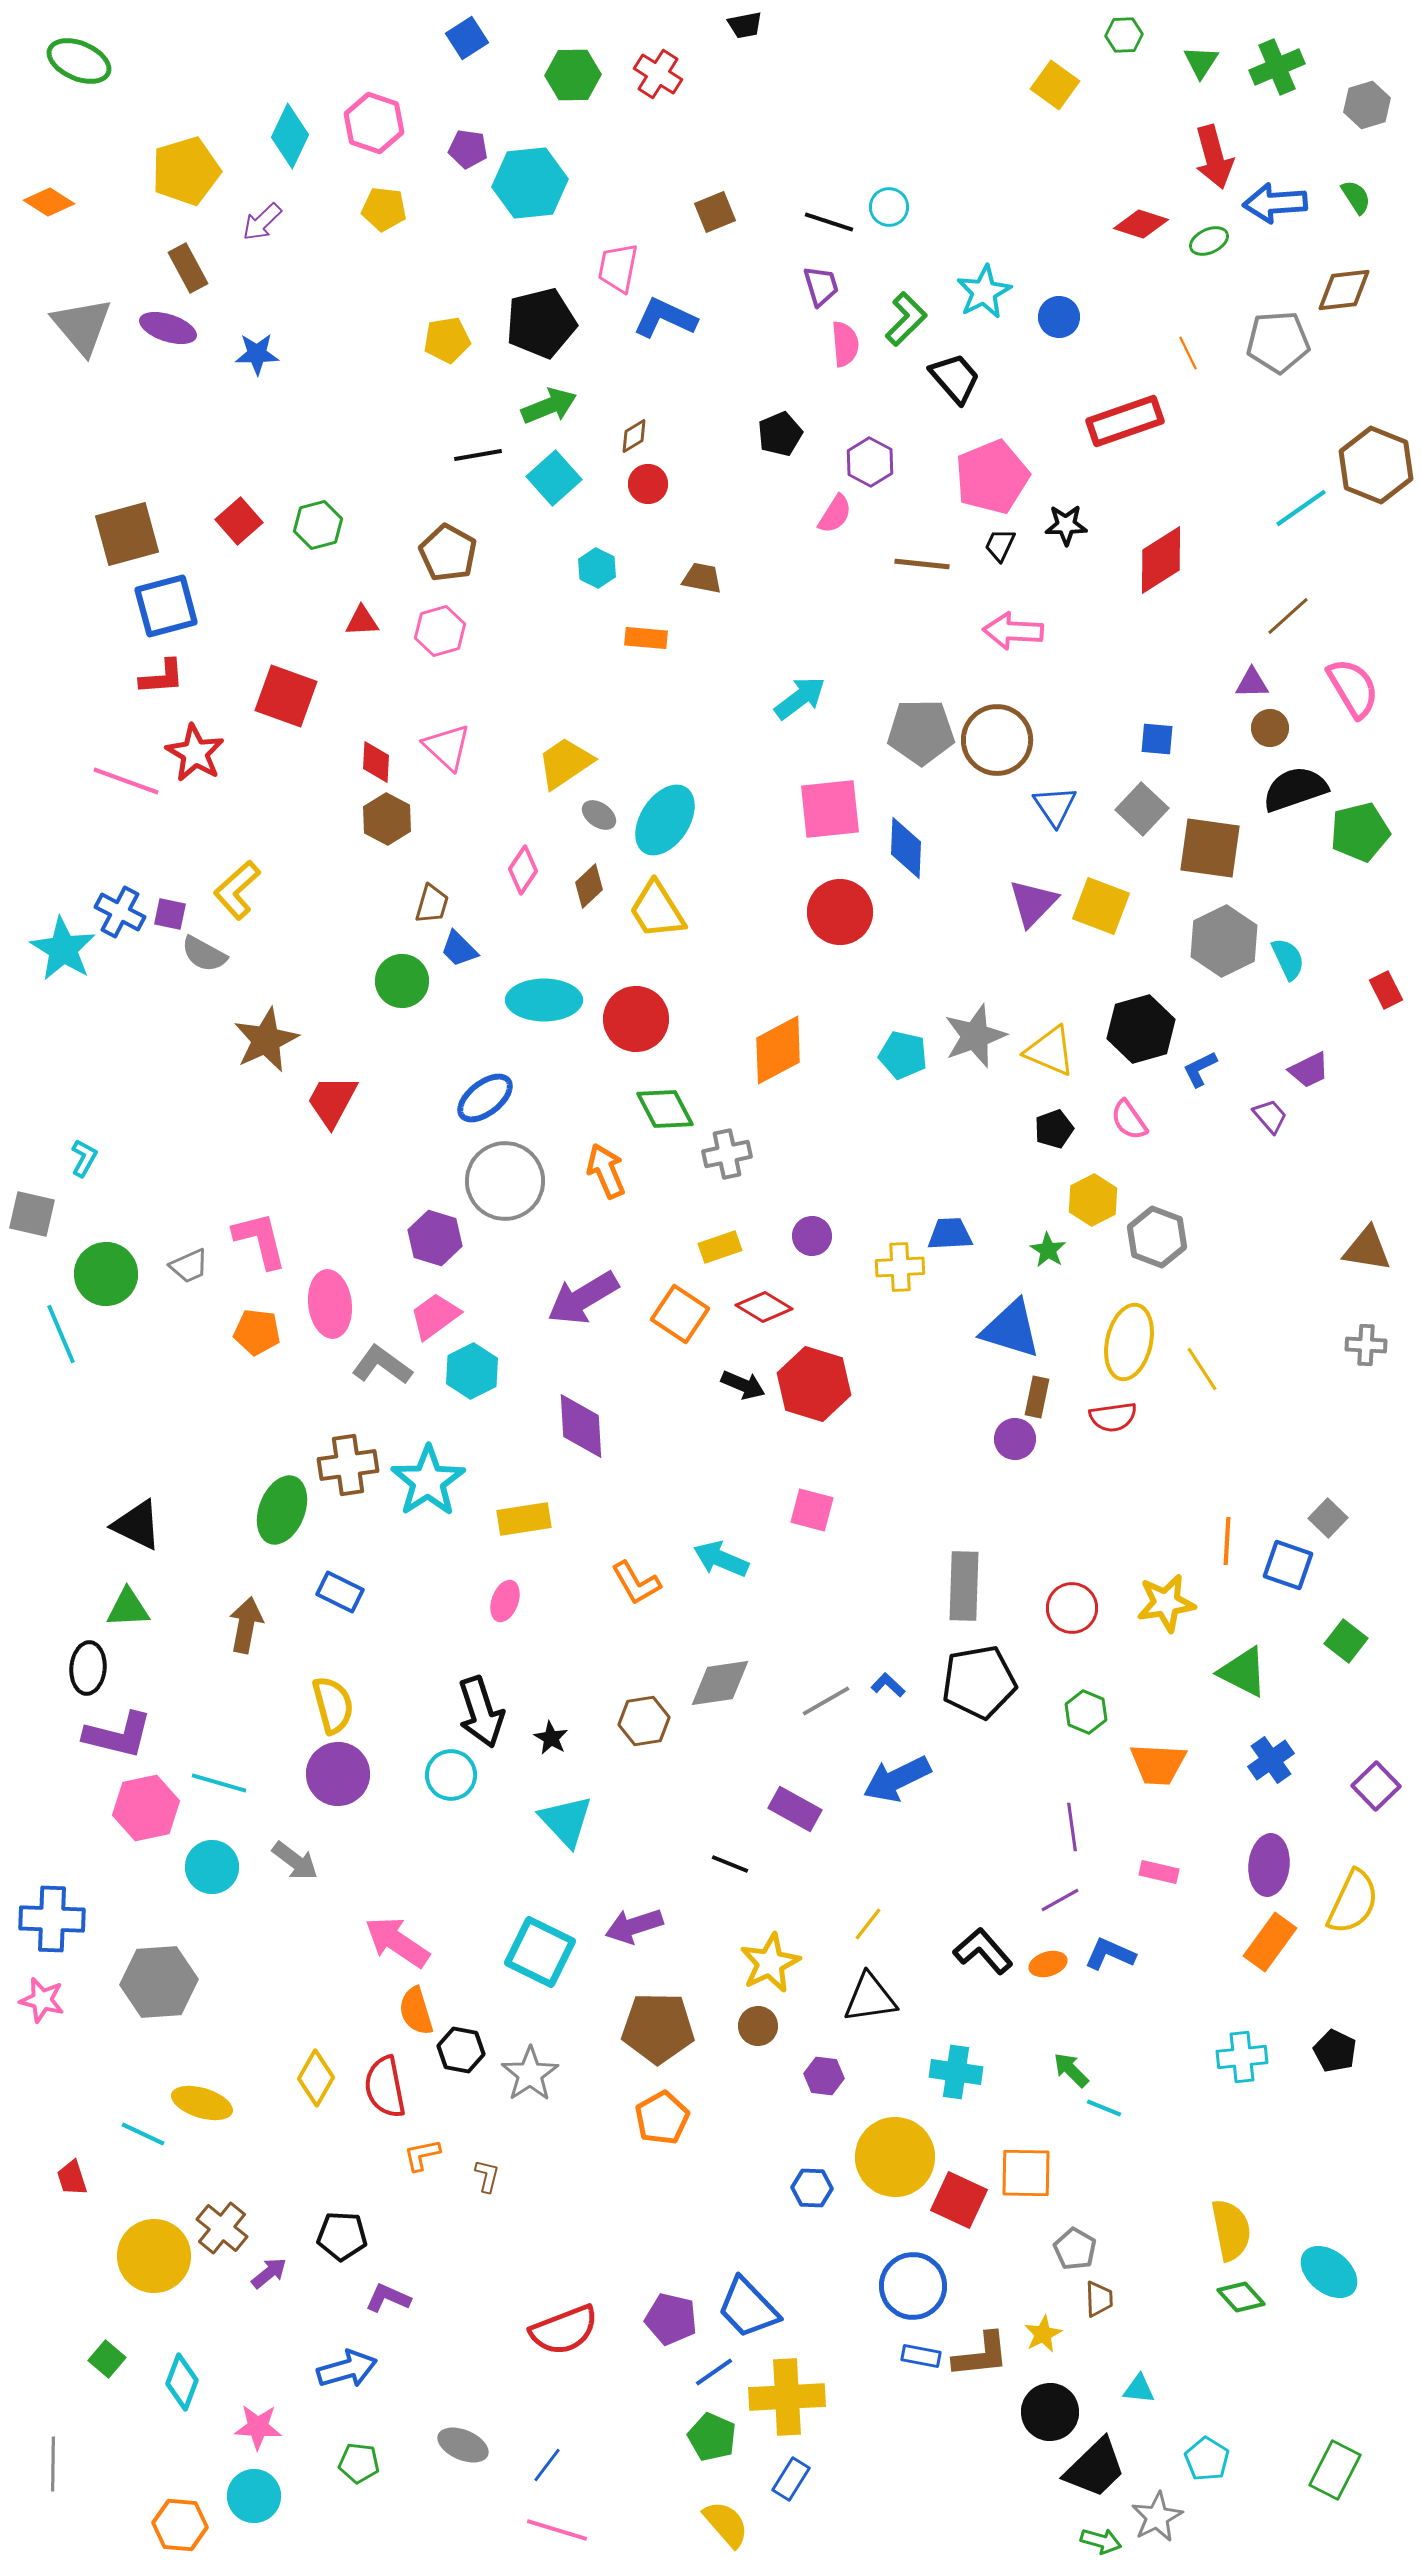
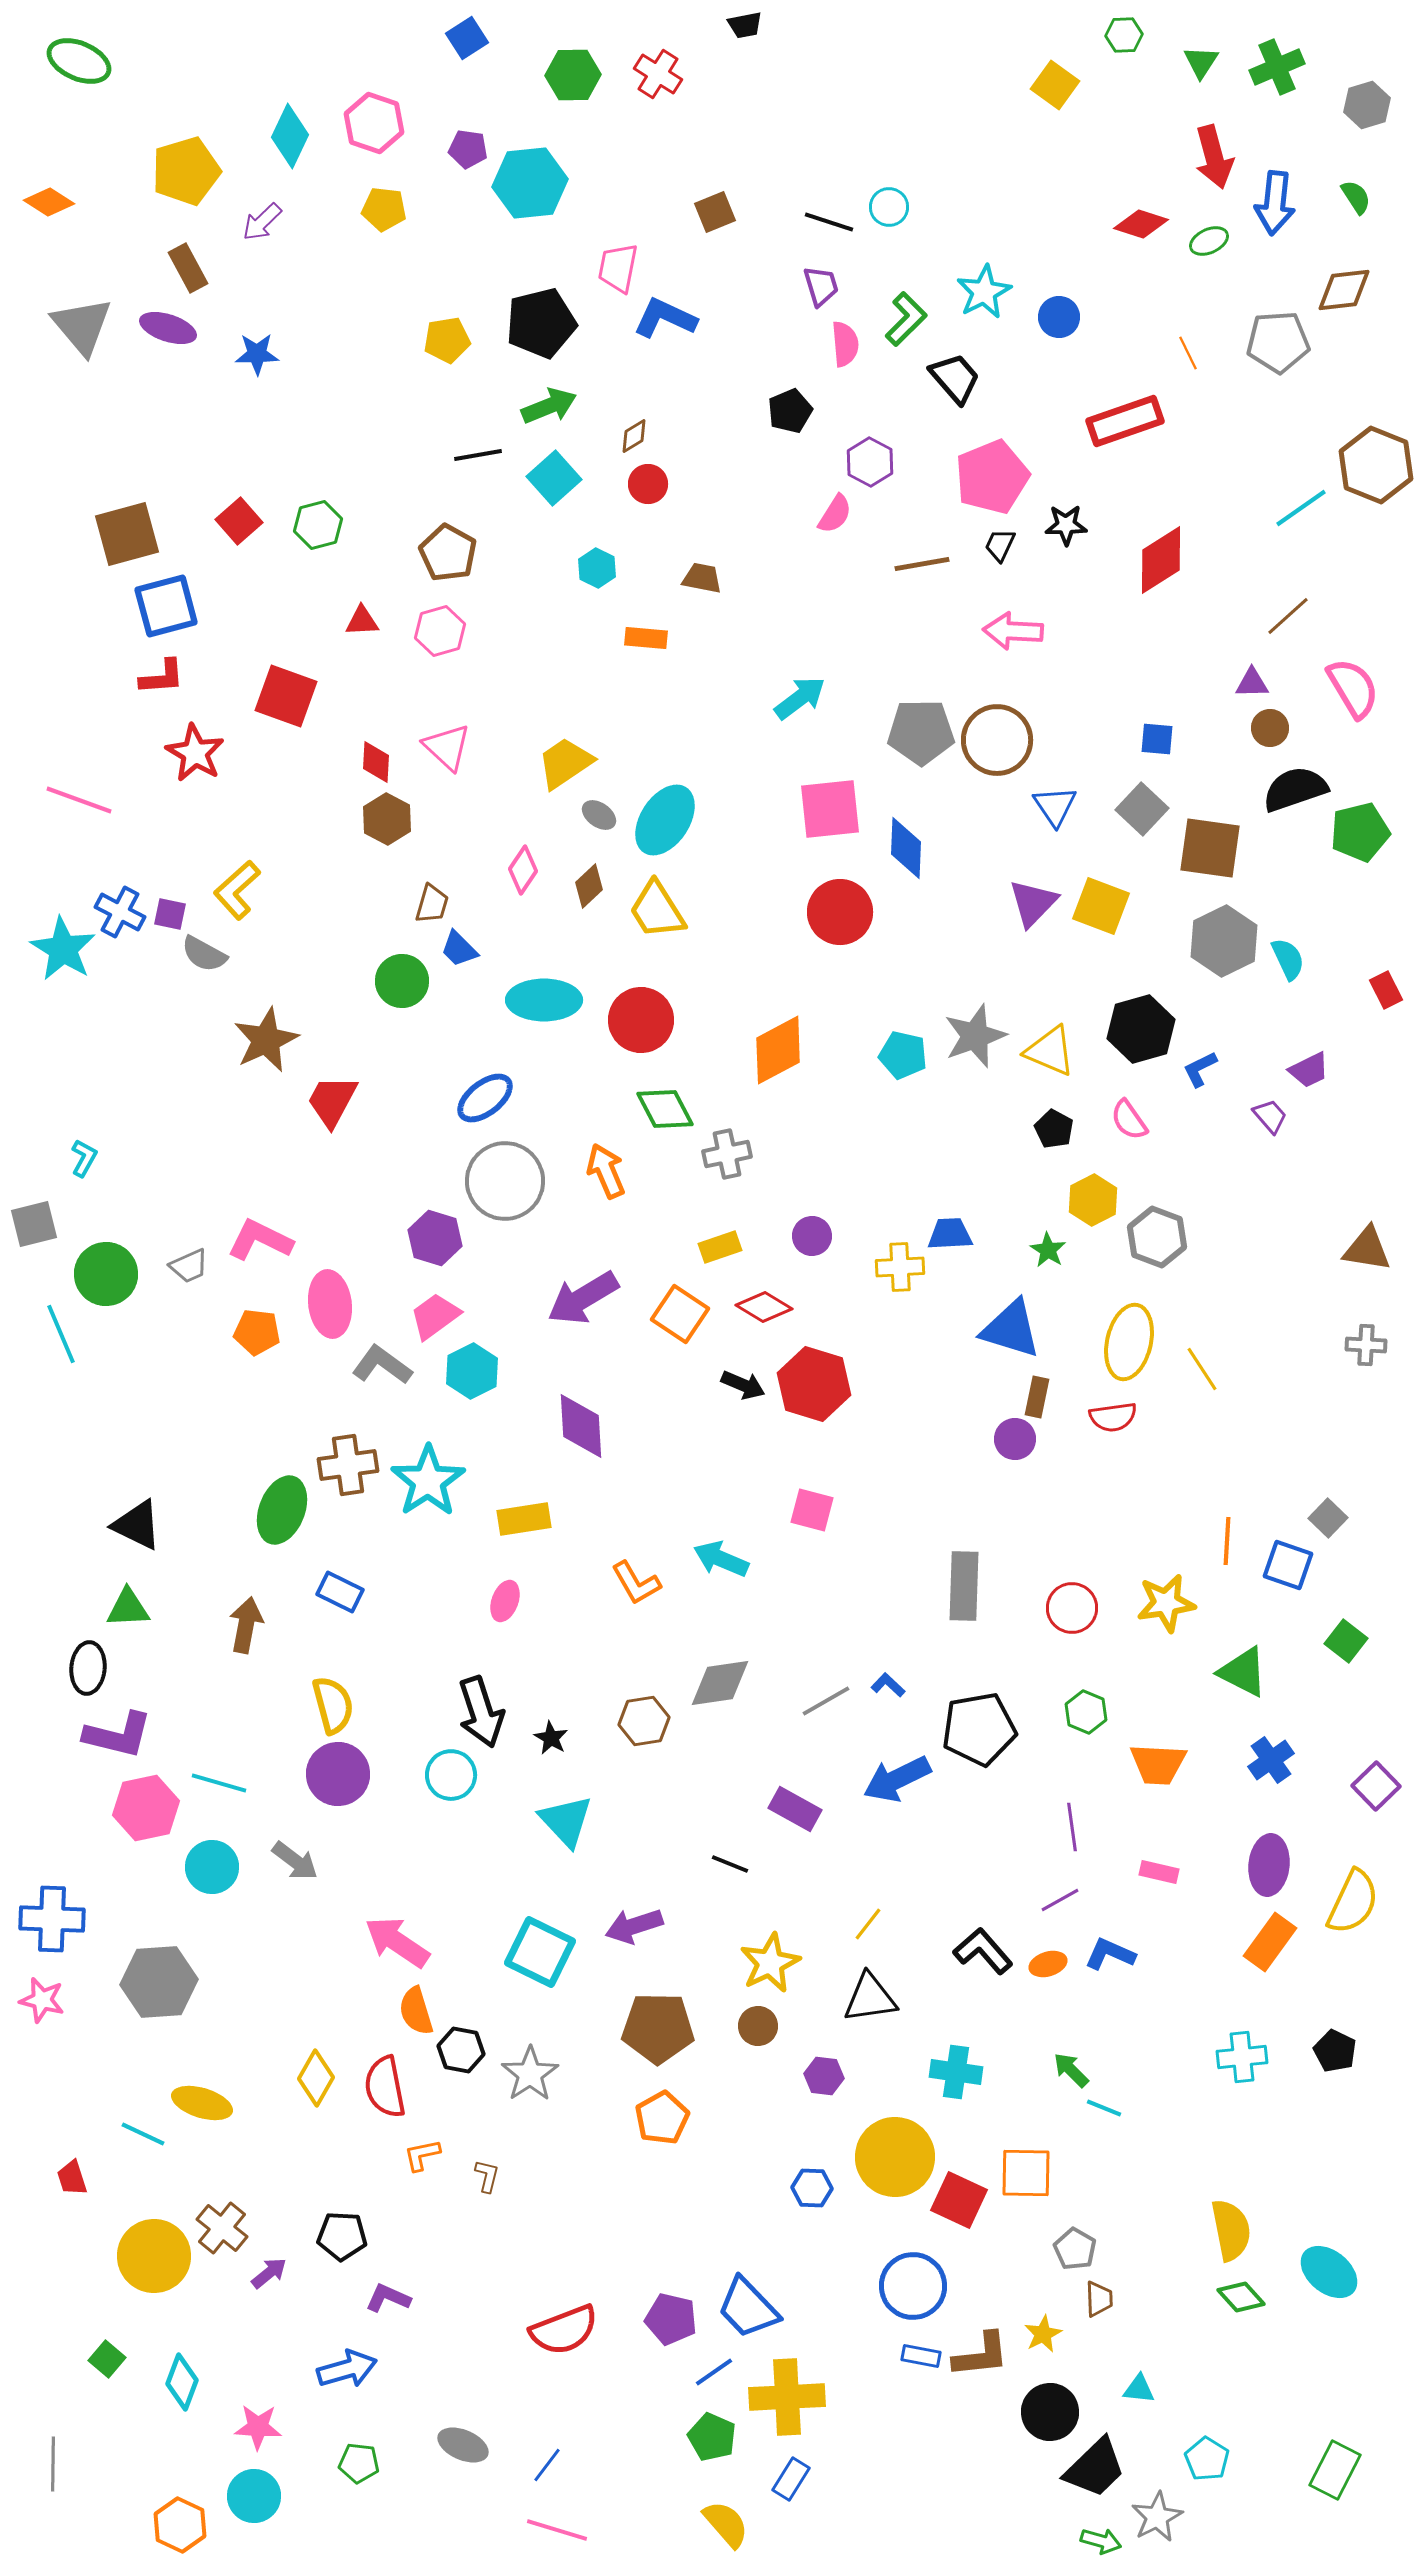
blue arrow at (1275, 203): rotated 80 degrees counterclockwise
black pentagon at (780, 434): moved 10 px right, 23 px up
brown line at (922, 564): rotated 16 degrees counterclockwise
pink line at (126, 781): moved 47 px left, 19 px down
red circle at (636, 1019): moved 5 px right, 1 px down
black pentagon at (1054, 1129): rotated 24 degrees counterclockwise
gray square at (32, 1214): moved 2 px right, 10 px down; rotated 27 degrees counterclockwise
pink L-shape at (260, 1240): rotated 50 degrees counterclockwise
black pentagon at (979, 1682): moved 47 px down
orange hexagon at (180, 2525): rotated 20 degrees clockwise
